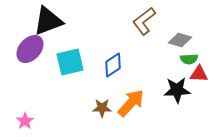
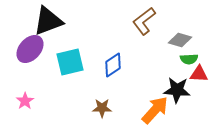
black star: rotated 8 degrees clockwise
orange arrow: moved 24 px right, 7 px down
pink star: moved 20 px up
